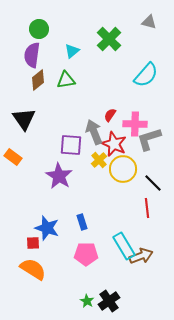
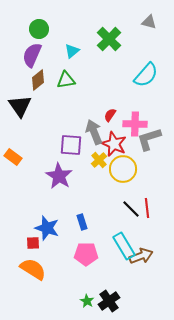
purple semicircle: rotated 15 degrees clockwise
black triangle: moved 4 px left, 13 px up
black line: moved 22 px left, 26 px down
